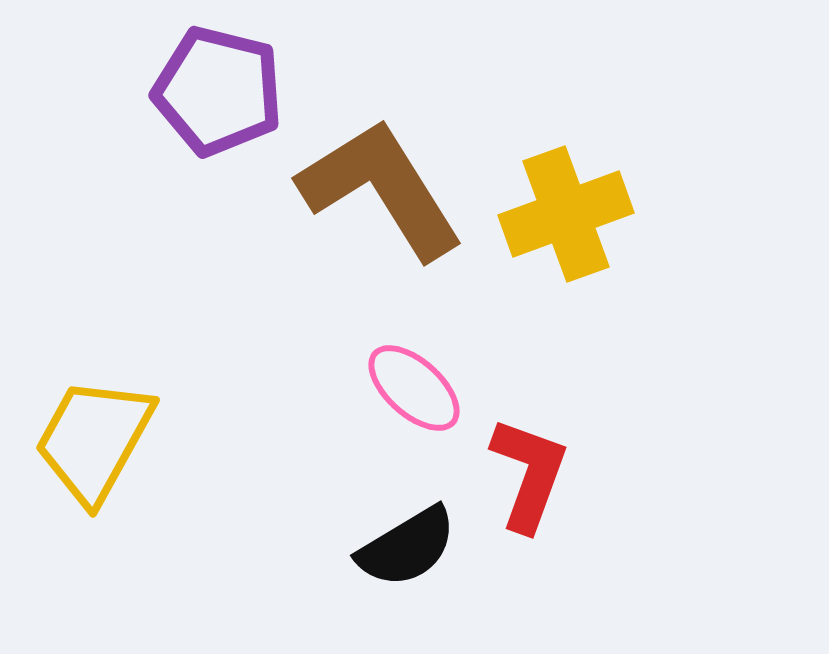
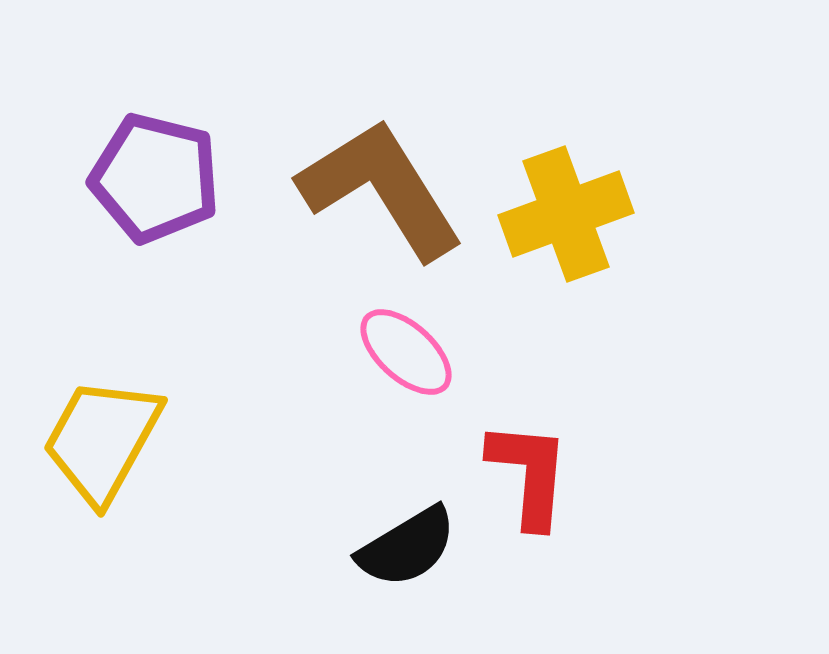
purple pentagon: moved 63 px left, 87 px down
pink ellipse: moved 8 px left, 36 px up
yellow trapezoid: moved 8 px right
red L-shape: rotated 15 degrees counterclockwise
